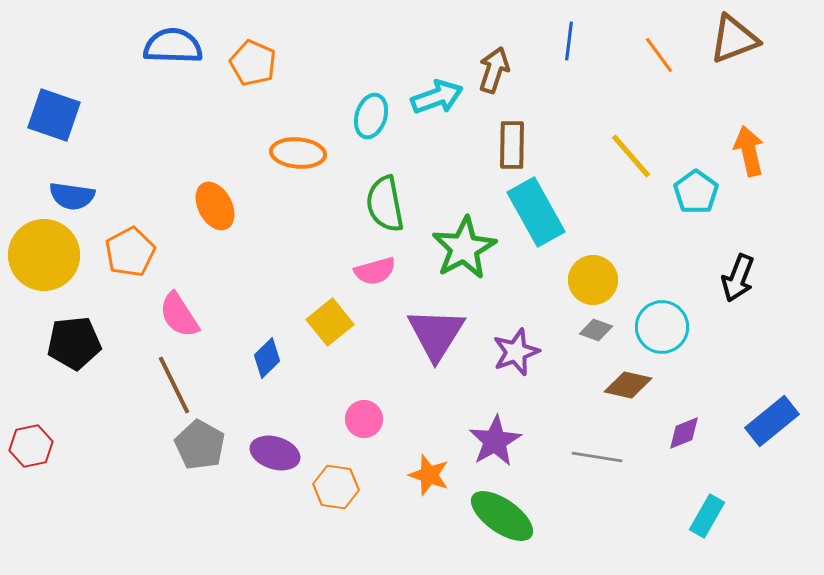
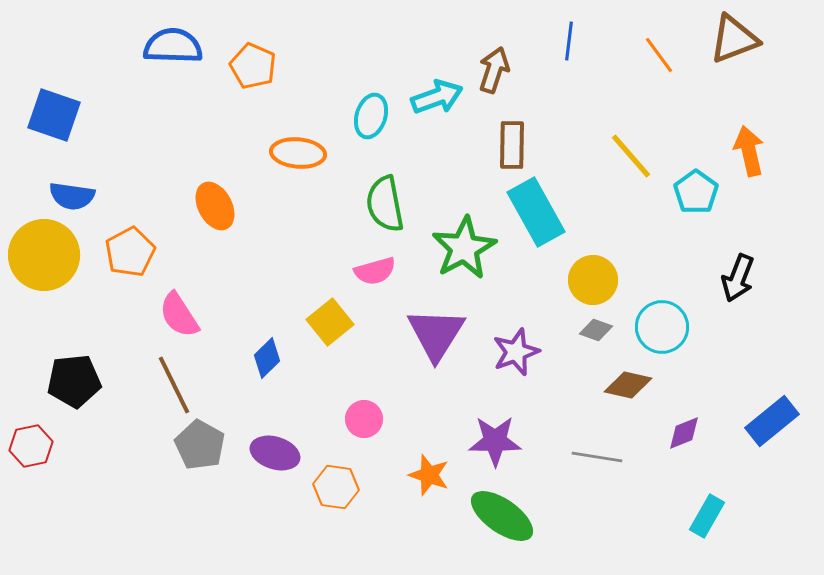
orange pentagon at (253, 63): moved 3 px down
black pentagon at (74, 343): moved 38 px down
purple star at (495, 441): rotated 30 degrees clockwise
